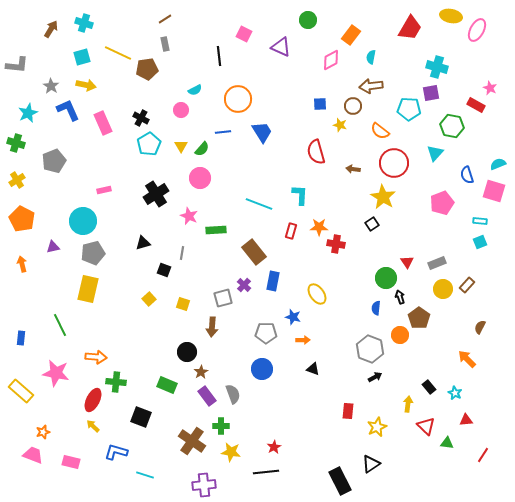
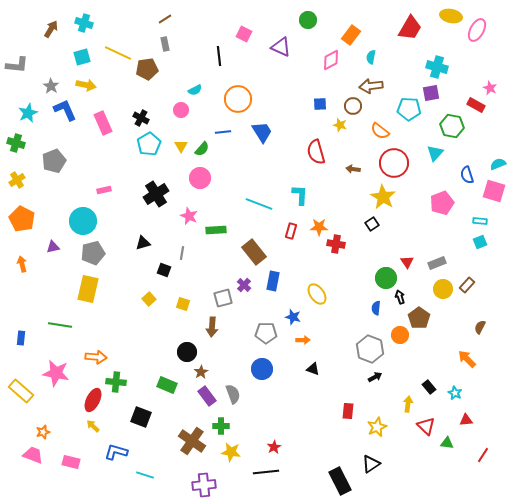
blue L-shape at (68, 110): moved 3 px left
green line at (60, 325): rotated 55 degrees counterclockwise
